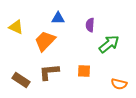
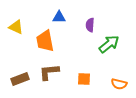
blue triangle: moved 1 px right, 1 px up
orange trapezoid: rotated 55 degrees counterclockwise
orange square: moved 8 px down
brown rectangle: moved 1 px left, 1 px up; rotated 54 degrees counterclockwise
